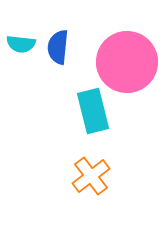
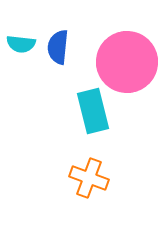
orange cross: moved 2 px left, 2 px down; rotated 33 degrees counterclockwise
